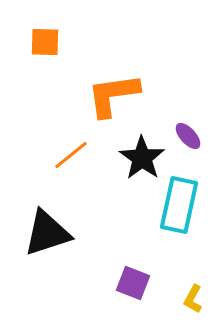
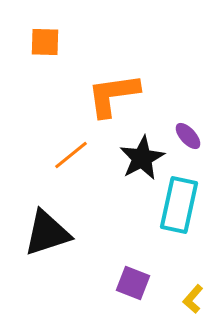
black star: rotated 9 degrees clockwise
yellow L-shape: rotated 12 degrees clockwise
